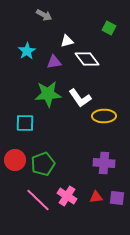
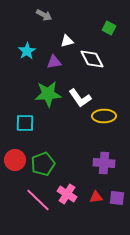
white diamond: moved 5 px right; rotated 10 degrees clockwise
pink cross: moved 2 px up
